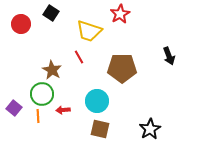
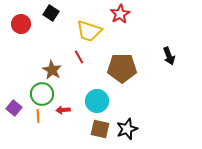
black star: moved 23 px left; rotated 10 degrees clockwise
